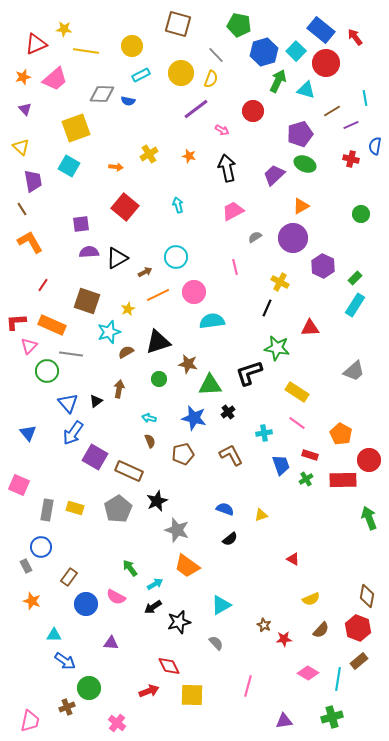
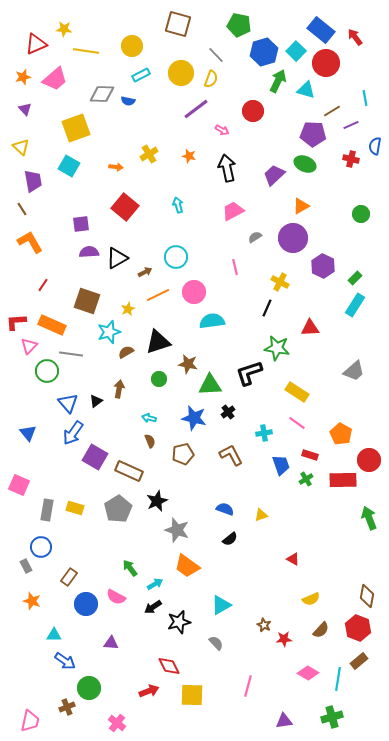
purple pentagon at (300, 134): moved 13 px right; rotated 20 degrees clockwise
